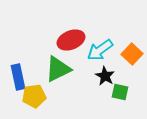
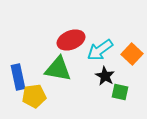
green triangle: rotated 36 degrees clockwise
